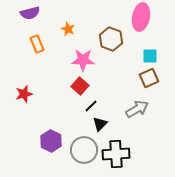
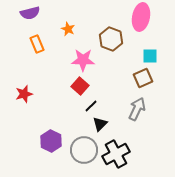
brown square: moved 6 px left
gray arrow: rotated 35 degrees counterclockwise
black cross: rotated 24 degrees counterclockwise
